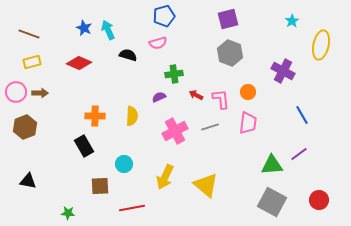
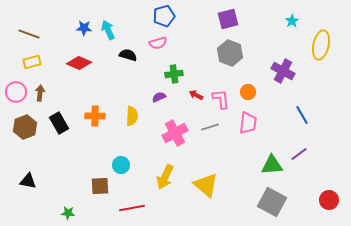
blue star: rotated 21 degrees counterclockwise
brown arrow: rotated 84 degrees counterclockwise
pink cross: moved 2 px down
black rectangle: moved 25 px left, 23 px up
cyan circle: moved 3 px left, 1 px down
red circle: moved 10 px right
